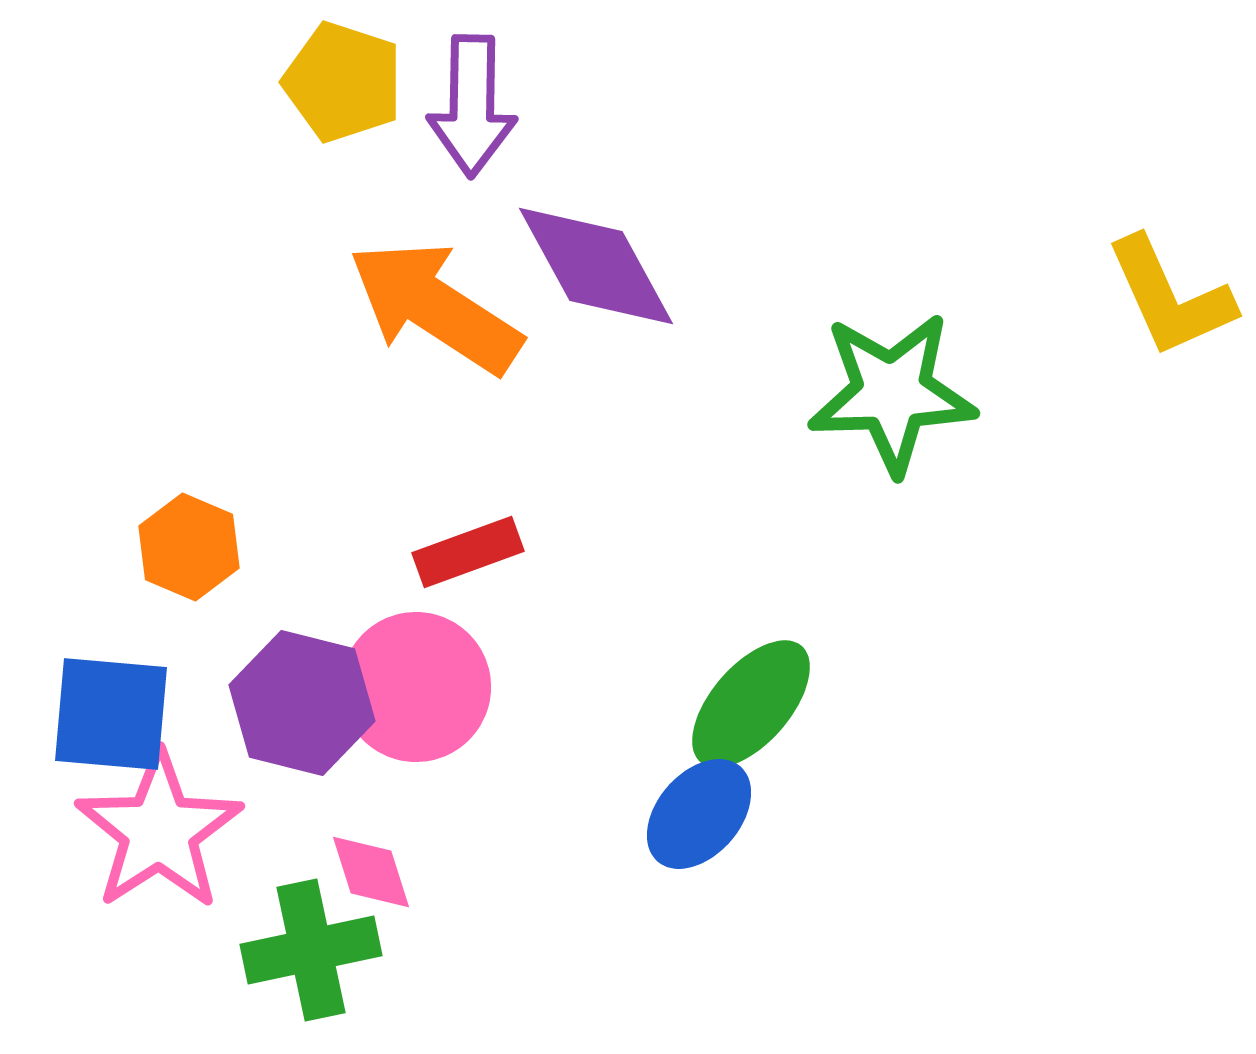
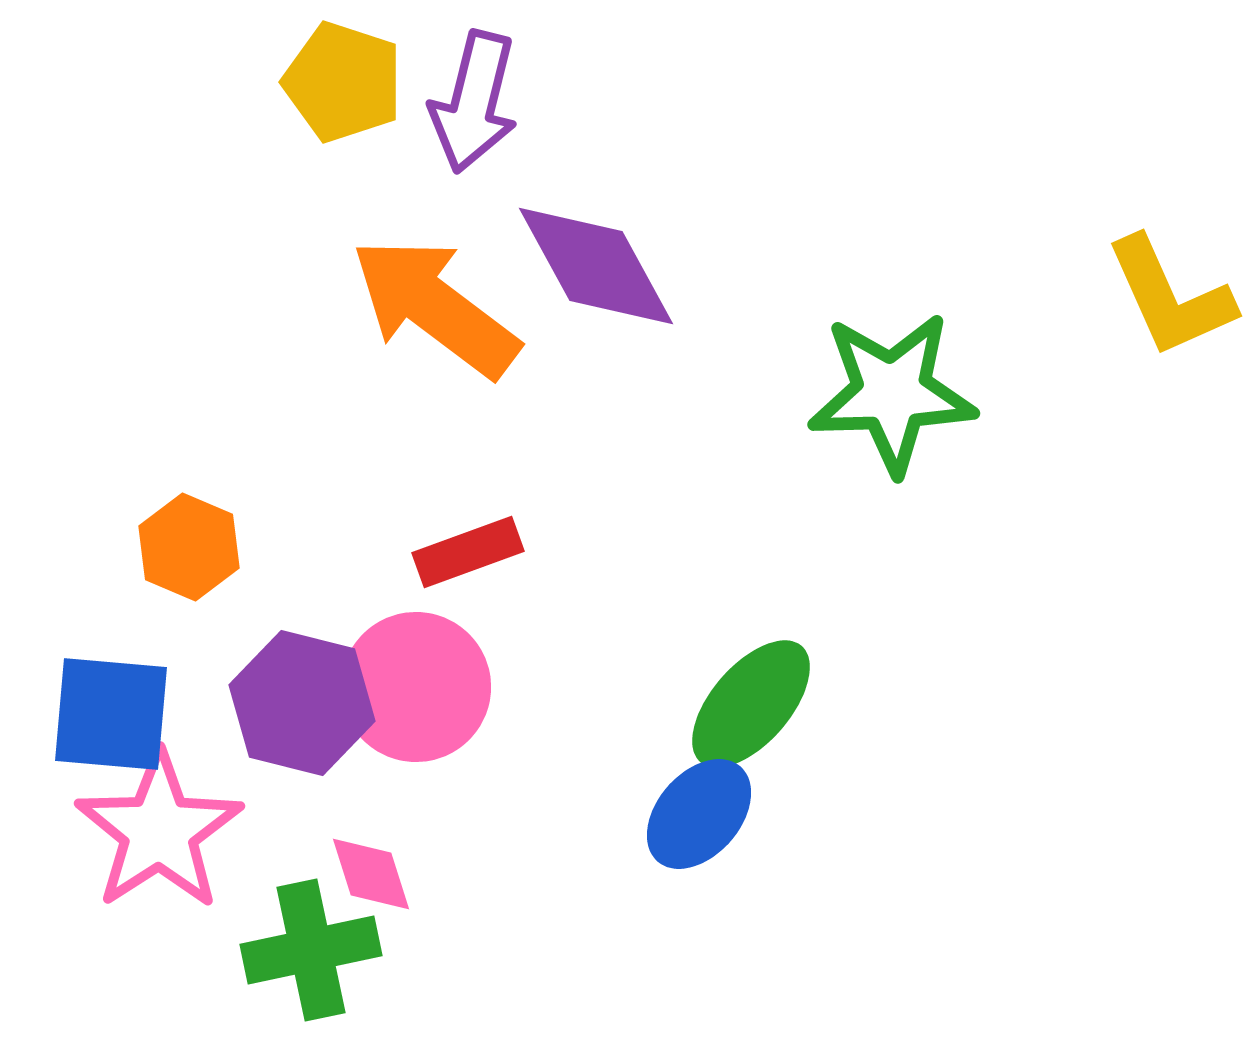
purple arrow: moved 2 px right, 4 px up; rotated 13 degrees clockwise
orange arrow: rotated 4 degrees clockwise
pink diamond: moved 2 px down
